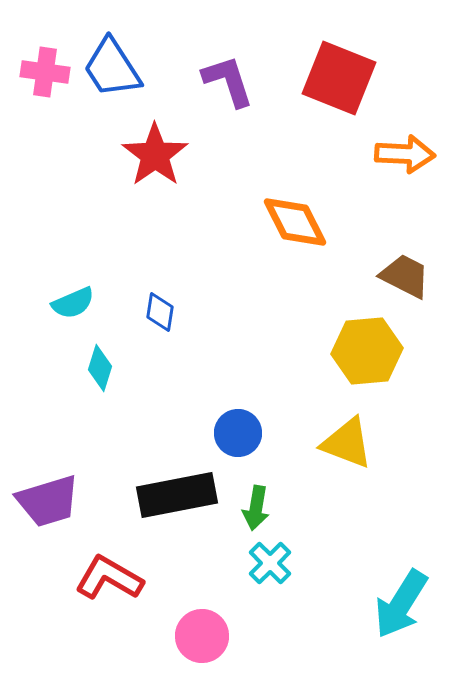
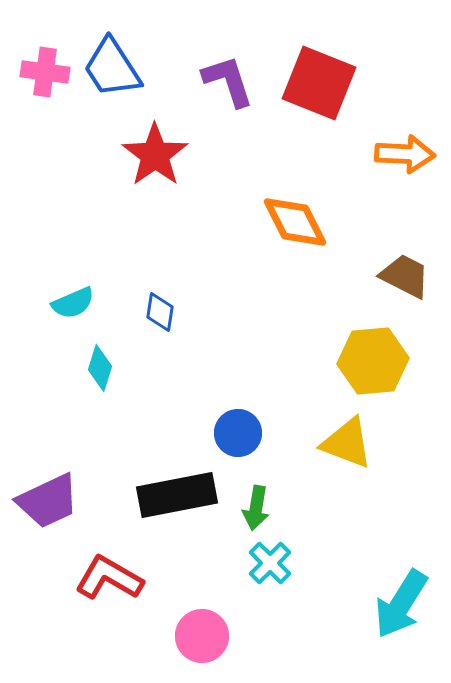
red square: moved 20 px left, 5 px down
yellow hexagon: moved 6 px right, 10 px down
purple trapezoid: rotated 8 degrees counterclockwise
